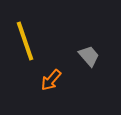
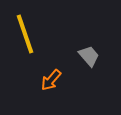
yellow line: moved 7 px up
